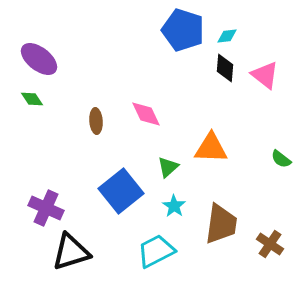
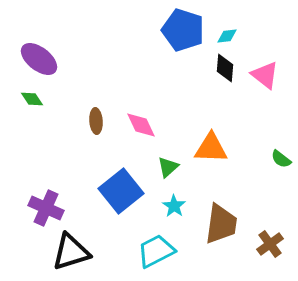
pink diamond: moved 5 px left, 11 px down
brown cross: rotated 20 degrees clockwise
